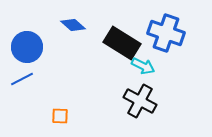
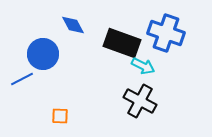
blue diamond: rotated 20 degrees clockwise
black rectangle: rotated 12 degrees counterclockwise
blue circle: moved 16 px right, 7 px down
